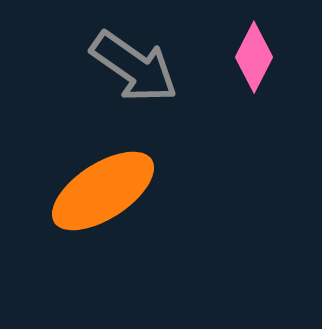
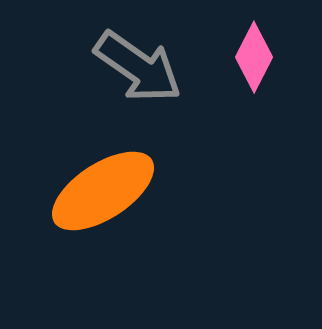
gray arrow: moved 4 px right
